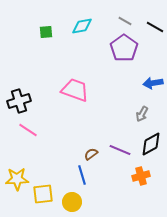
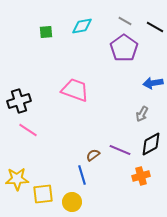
brown semicircle: moved 2 px right, 1 px down
